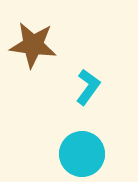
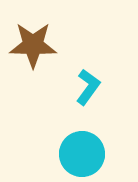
brown star: rotated 6 degrees counterclockwise
